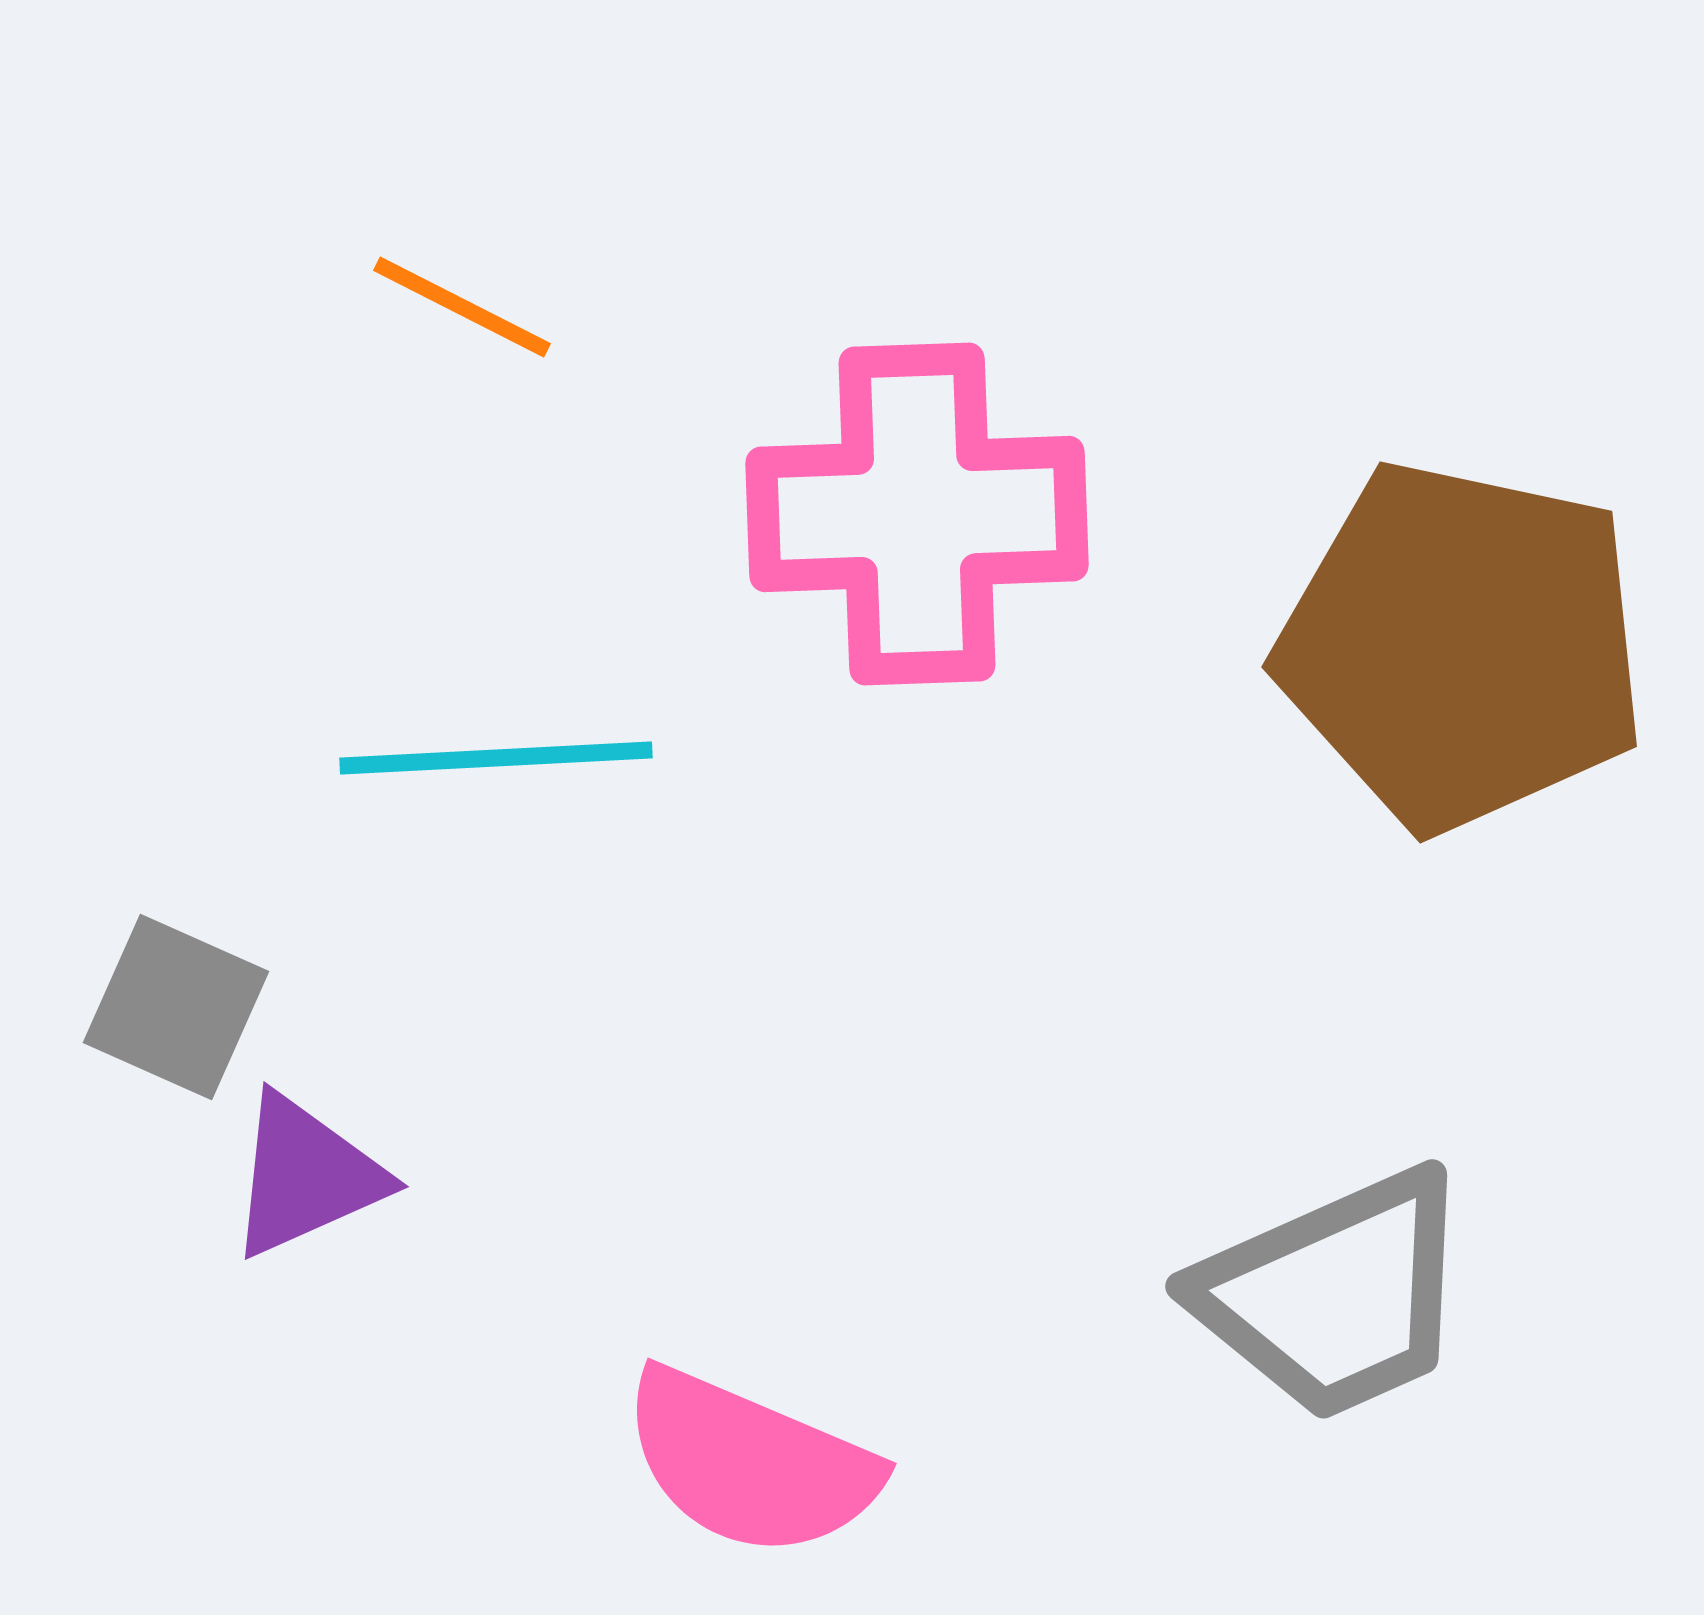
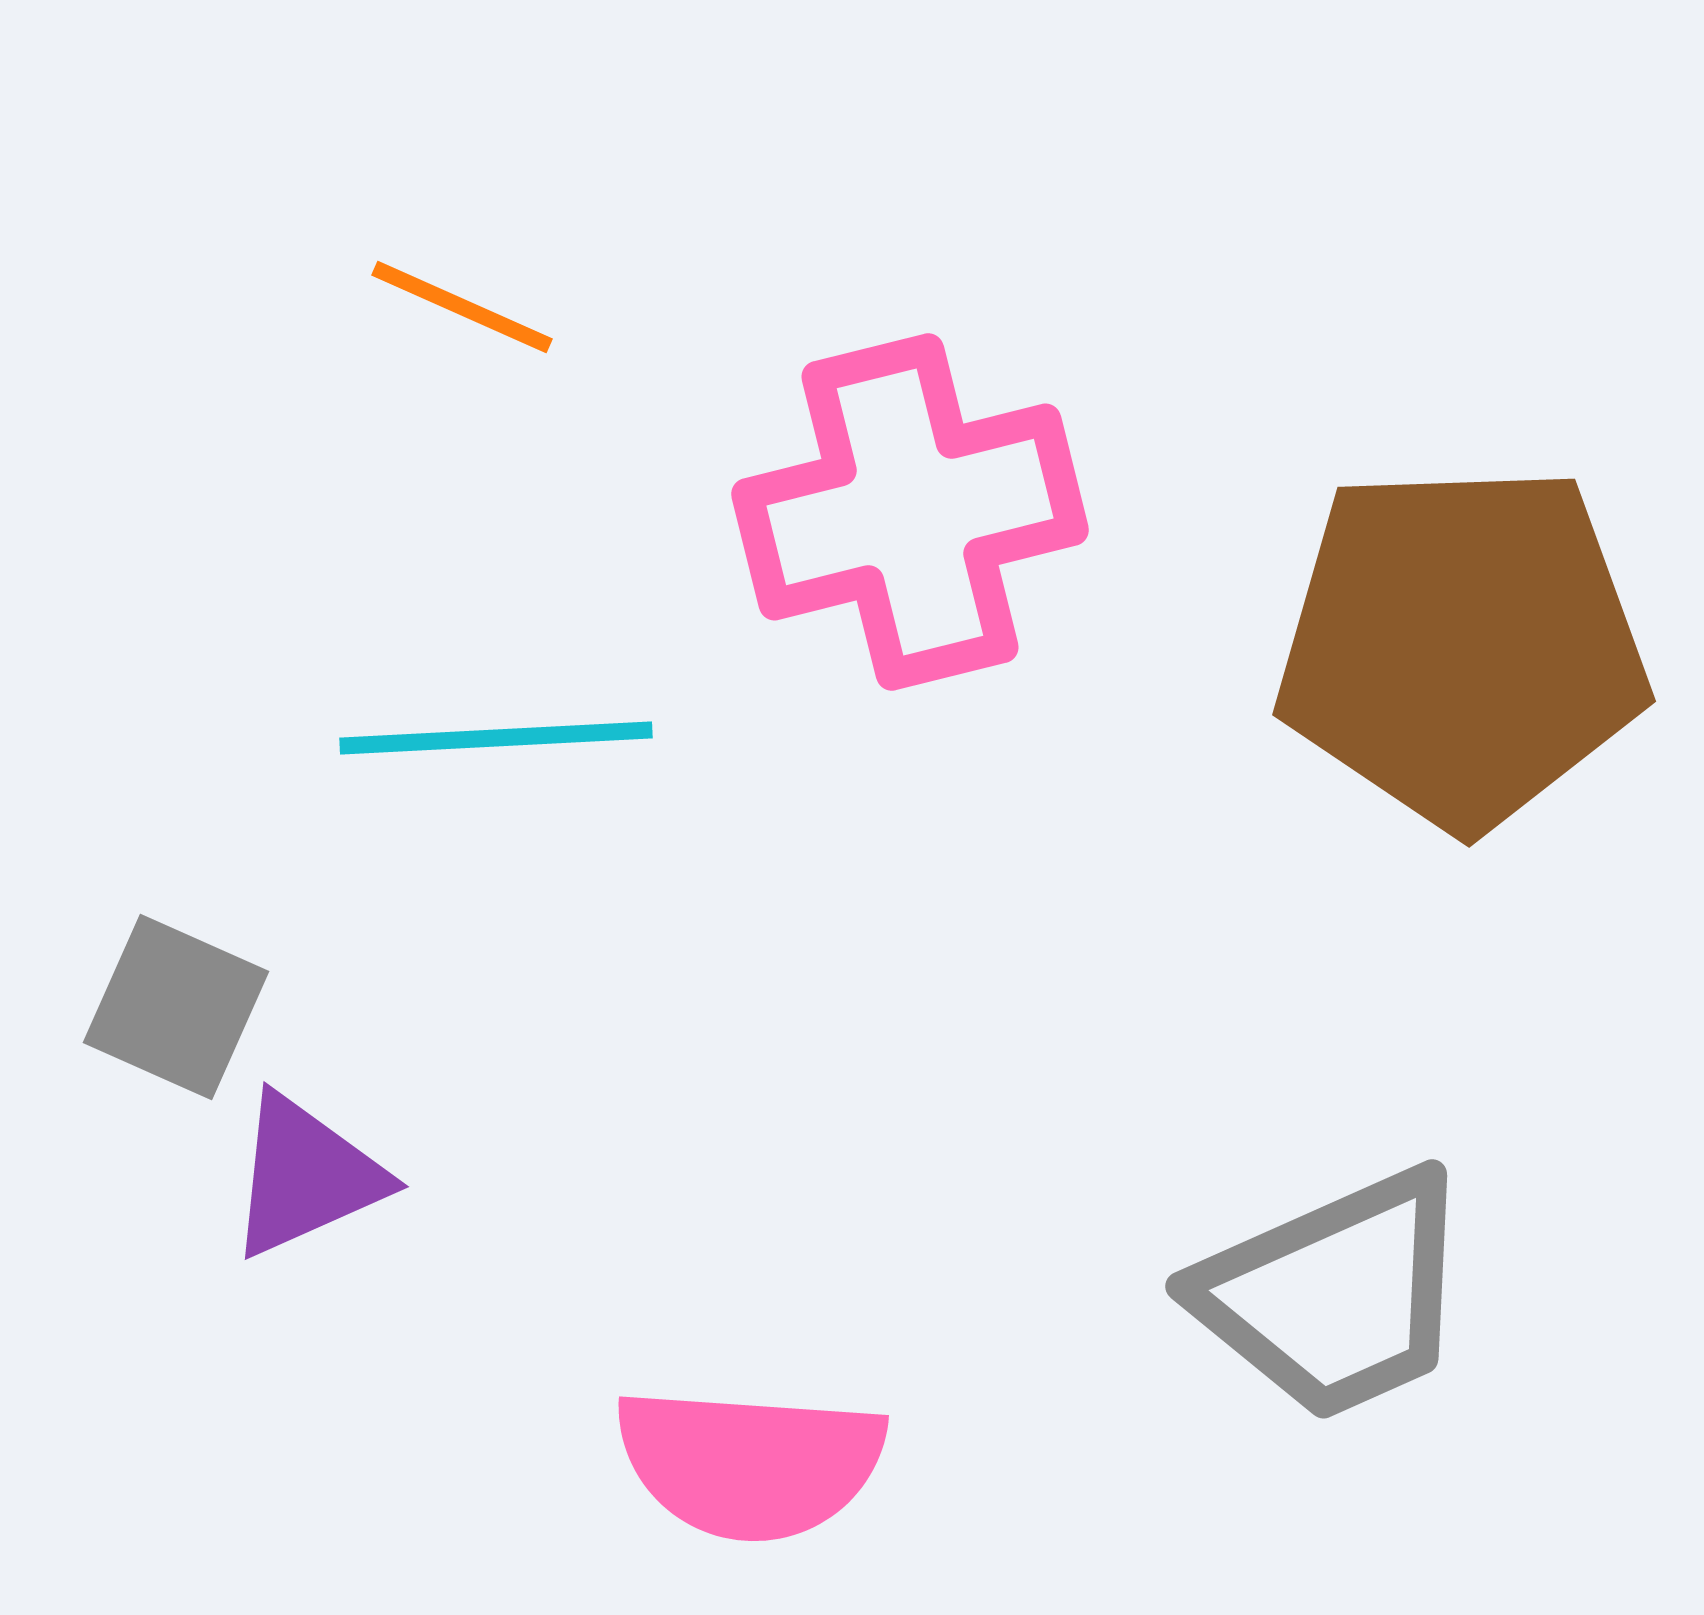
orange line: rotated 3 degrees counterclockwise
pink cross: moved 7 px left, 2 px up; rotated 12 degrees counterclockwise
brown pentagon: rotated 14 degrees counterclockwise
cyan line: moved 20 px up
pink semicircle: rotated 19 degrees counterclockwise
